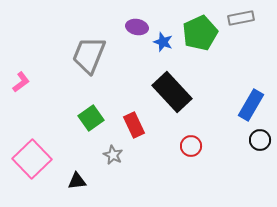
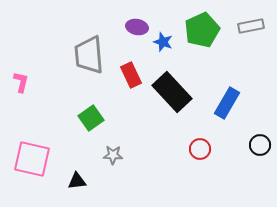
gray rectangle: moved 10 px right, 8 px down
green pentagon: moved 2 px right, 3 px up
gray trapezoid: rotated 27 degrees counterclockwise
pink L-shape: rotated 40 degrees counterclockwise
blue rectangle: moved 24 px left, 2 px up
red rectangle: moved 3 px left, 50 px up
black circle: moved 5 px down
red circle: moved 9 px right, 3 px down
gray star: rotated 24 degrees counterclockwise
pink square: rotated 33 degrees counterclockwise
